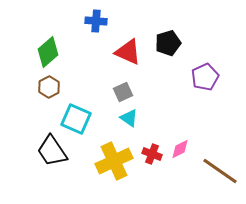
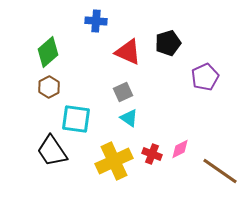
cyan square: rotated 16 degrees counterclockwise
